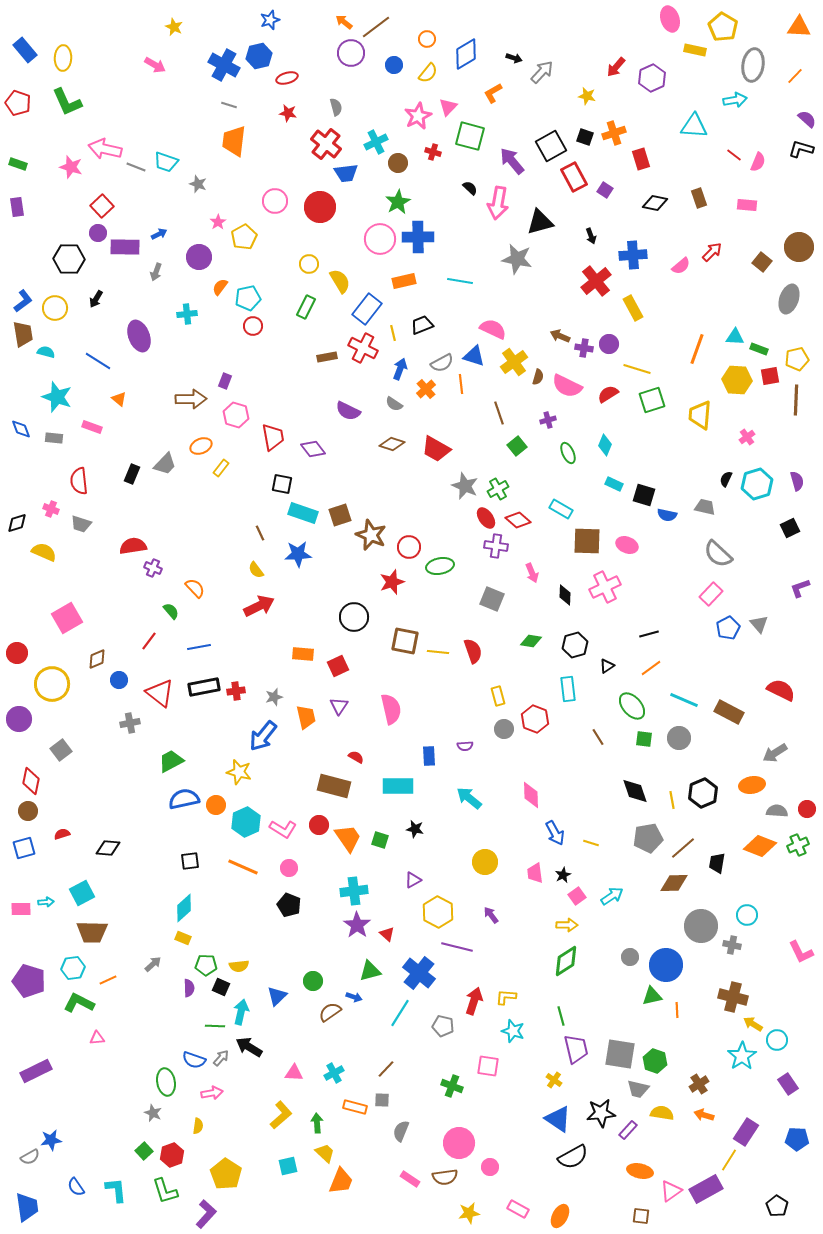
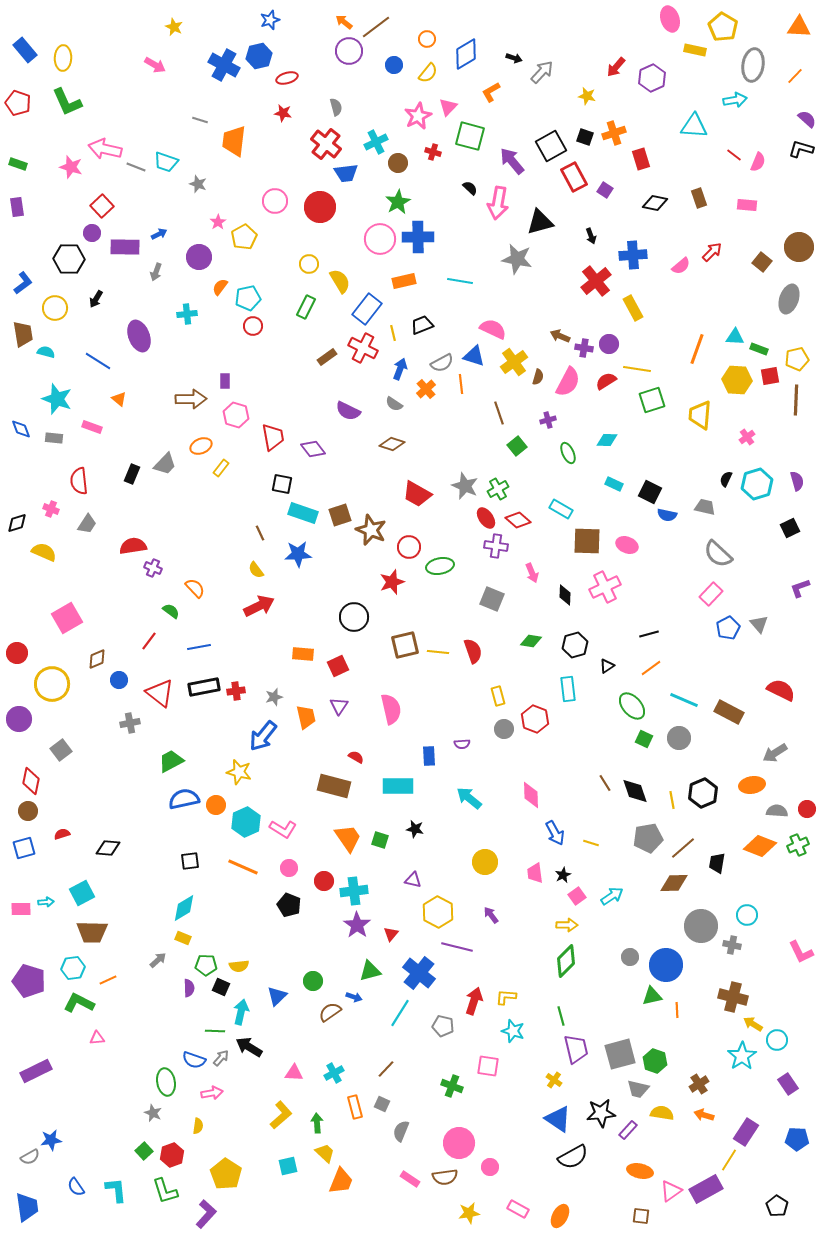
purple circle at (351, 53): moved 2 px left, 2 px up
orange L-shape at (493, 93): moved 2 px left, 1 px up
gray line at (229, 105): moved 29 px left, 15 px down
red star at (288, 113): moved 5 px left
purple circle at (98, 233): moved 6 px left
blue L-shape at (23, 301): moved 18 px up
brown rectangle at (327, 357): rotated 24 degrees counterclockwise
yellow line at (637, 369): rotated 8 degrees counterclockwise
purple rectangle at (225, 381): rotated 21 degrees counterclockwise
pink semicircle at (567, 386): moved 1 px right, 4 px up; rotated 88 degrees counterclockwise
red semicircle at (608, 394): moved 2 px left, 13 px up
cyan star at (57, 397): moved 2 px down
cyan diamond at (605, 445): moved 2 px right, 5 px up; rotated 70 degrees clockwise
red trapezoid at (436, 449): moved 19 px left, 45 px down
black square at (644, 495): moved 6 px right, 3 px up; rotated 10 degrees clockwise
gray trapezoid at (81, 524): moved 6 px right; rotated 75 degrees counterclockwise
brown star at (371, 535): moved 5 px up
green semicircle at (171, 611): rotated 12 degrees counterclockwise
brown square at (405, 641): moved 4 px down; rotated 24 degrees counterclockwise
brown line at (598, 737): moved 7 px right, 46 px down
green square at (644, 739): rotated 18 degrees clockwise
purple semicircle at (465, 746): moved 3 px left, 2 px up
red circle at (319, 825): moved 5 px right, 56 px down
purple triangle at (413, 880): rotated 42 degrees clockwise
cyan diamond at (184, 908): rotated 12 degrees clockwise
red triangle at (387, 934): moved 4 px right; rotated 28 degrees clockwise
green diamond at (566, 961): rotated 12 degrees counterclockwise
gray arrow at (153, 964): moved 5 px right, 4 px up
green line at (215, 1026): moved 5 px down
gray square at (620, 1054): rotated 24 degrees counterclockwise
gray square at (382, 1100): moved 4 px down; rotated 21 degrees clockwise
orange rectangle at (355, 1107): rotated 60 degrees clockwise
